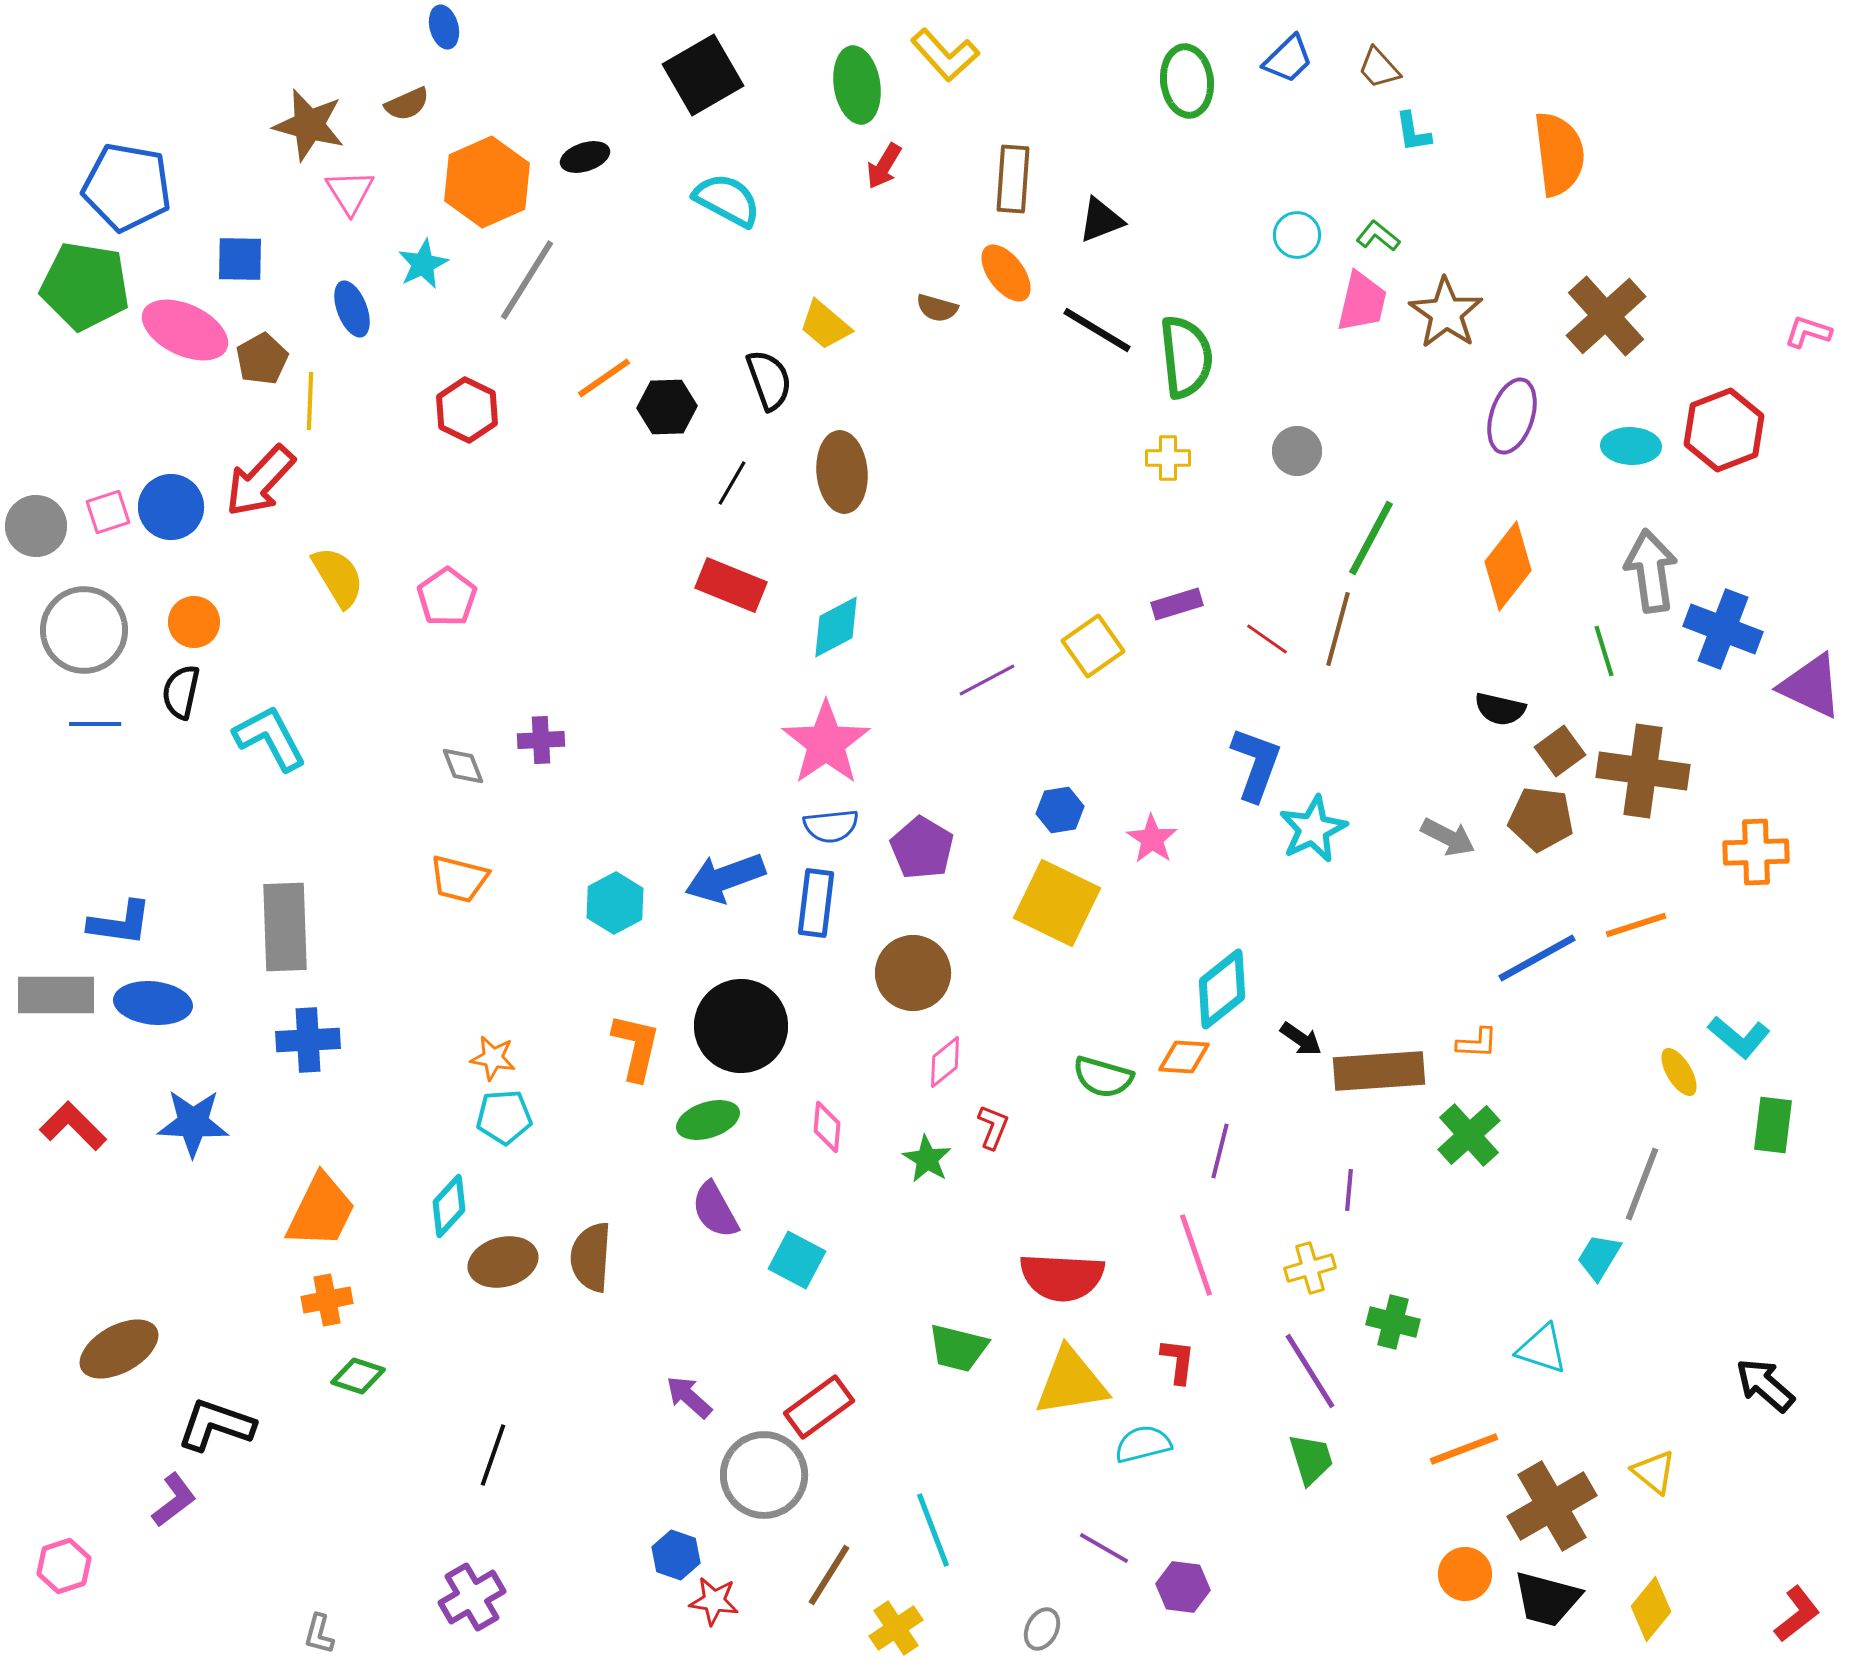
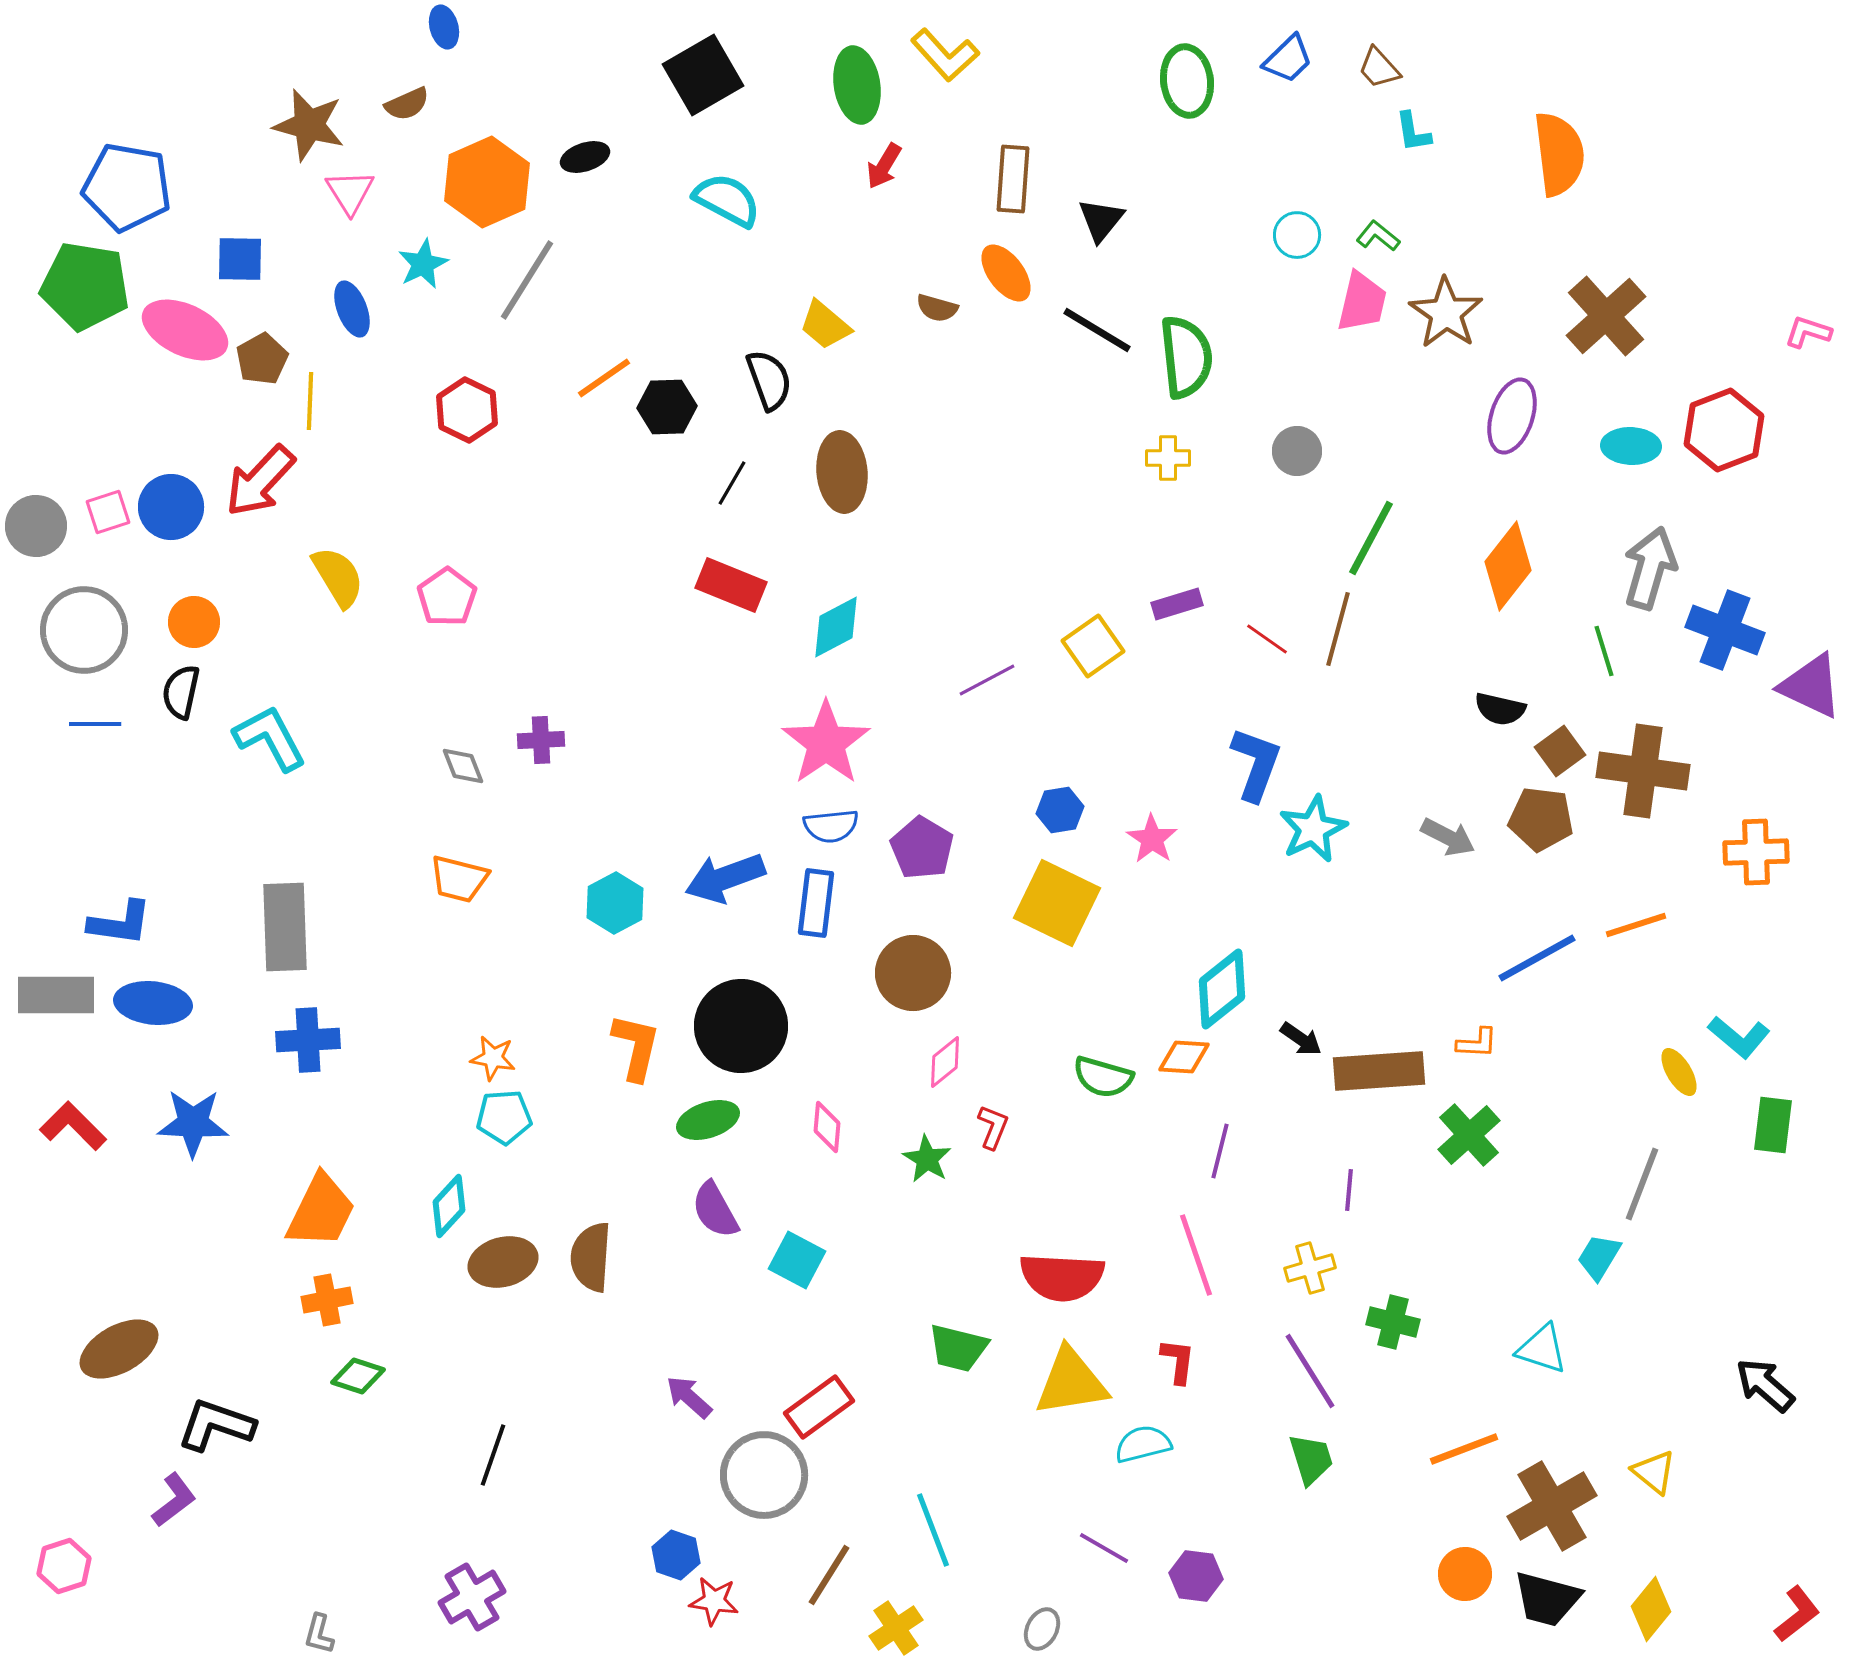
black triangle at (1101, 220): rotated 30 degrees counterclockwise
gray arrow at (1651, 571): moved 1 px left, 3 px up; rotated 24 degrees clockwise
blue cross at (1723, 629): moved 2 px right, 1 px down
purple hexagon at (1183, 1587): moved 13 px right, 11 px up
